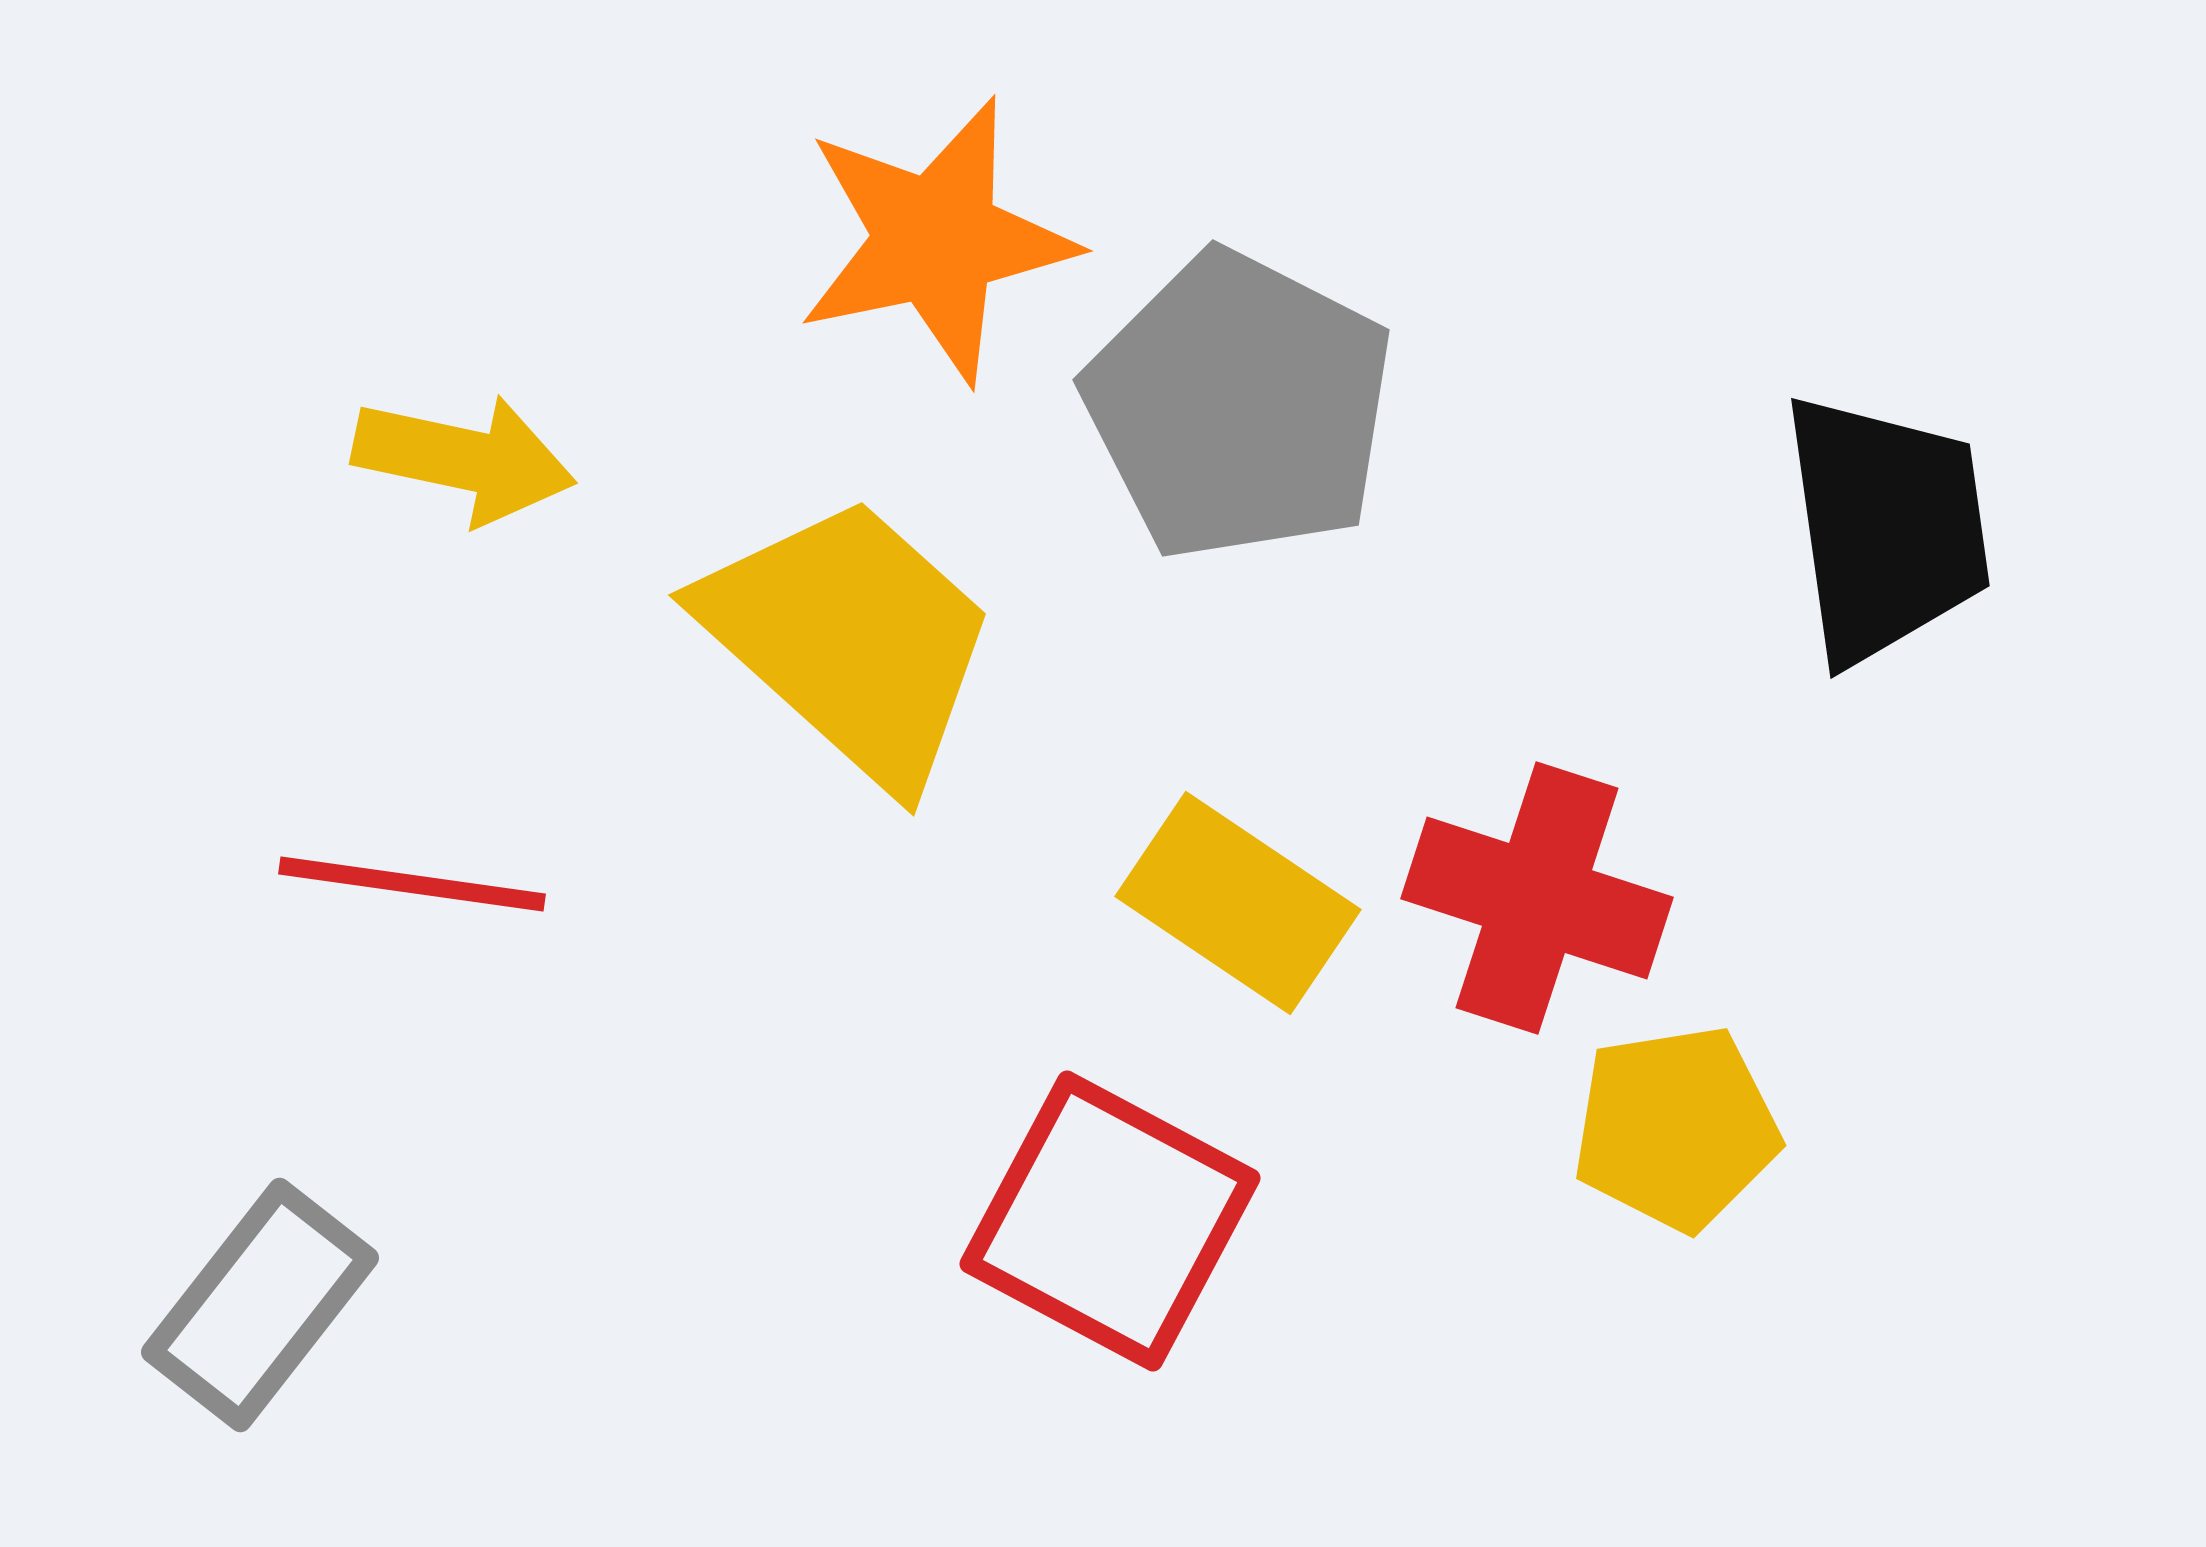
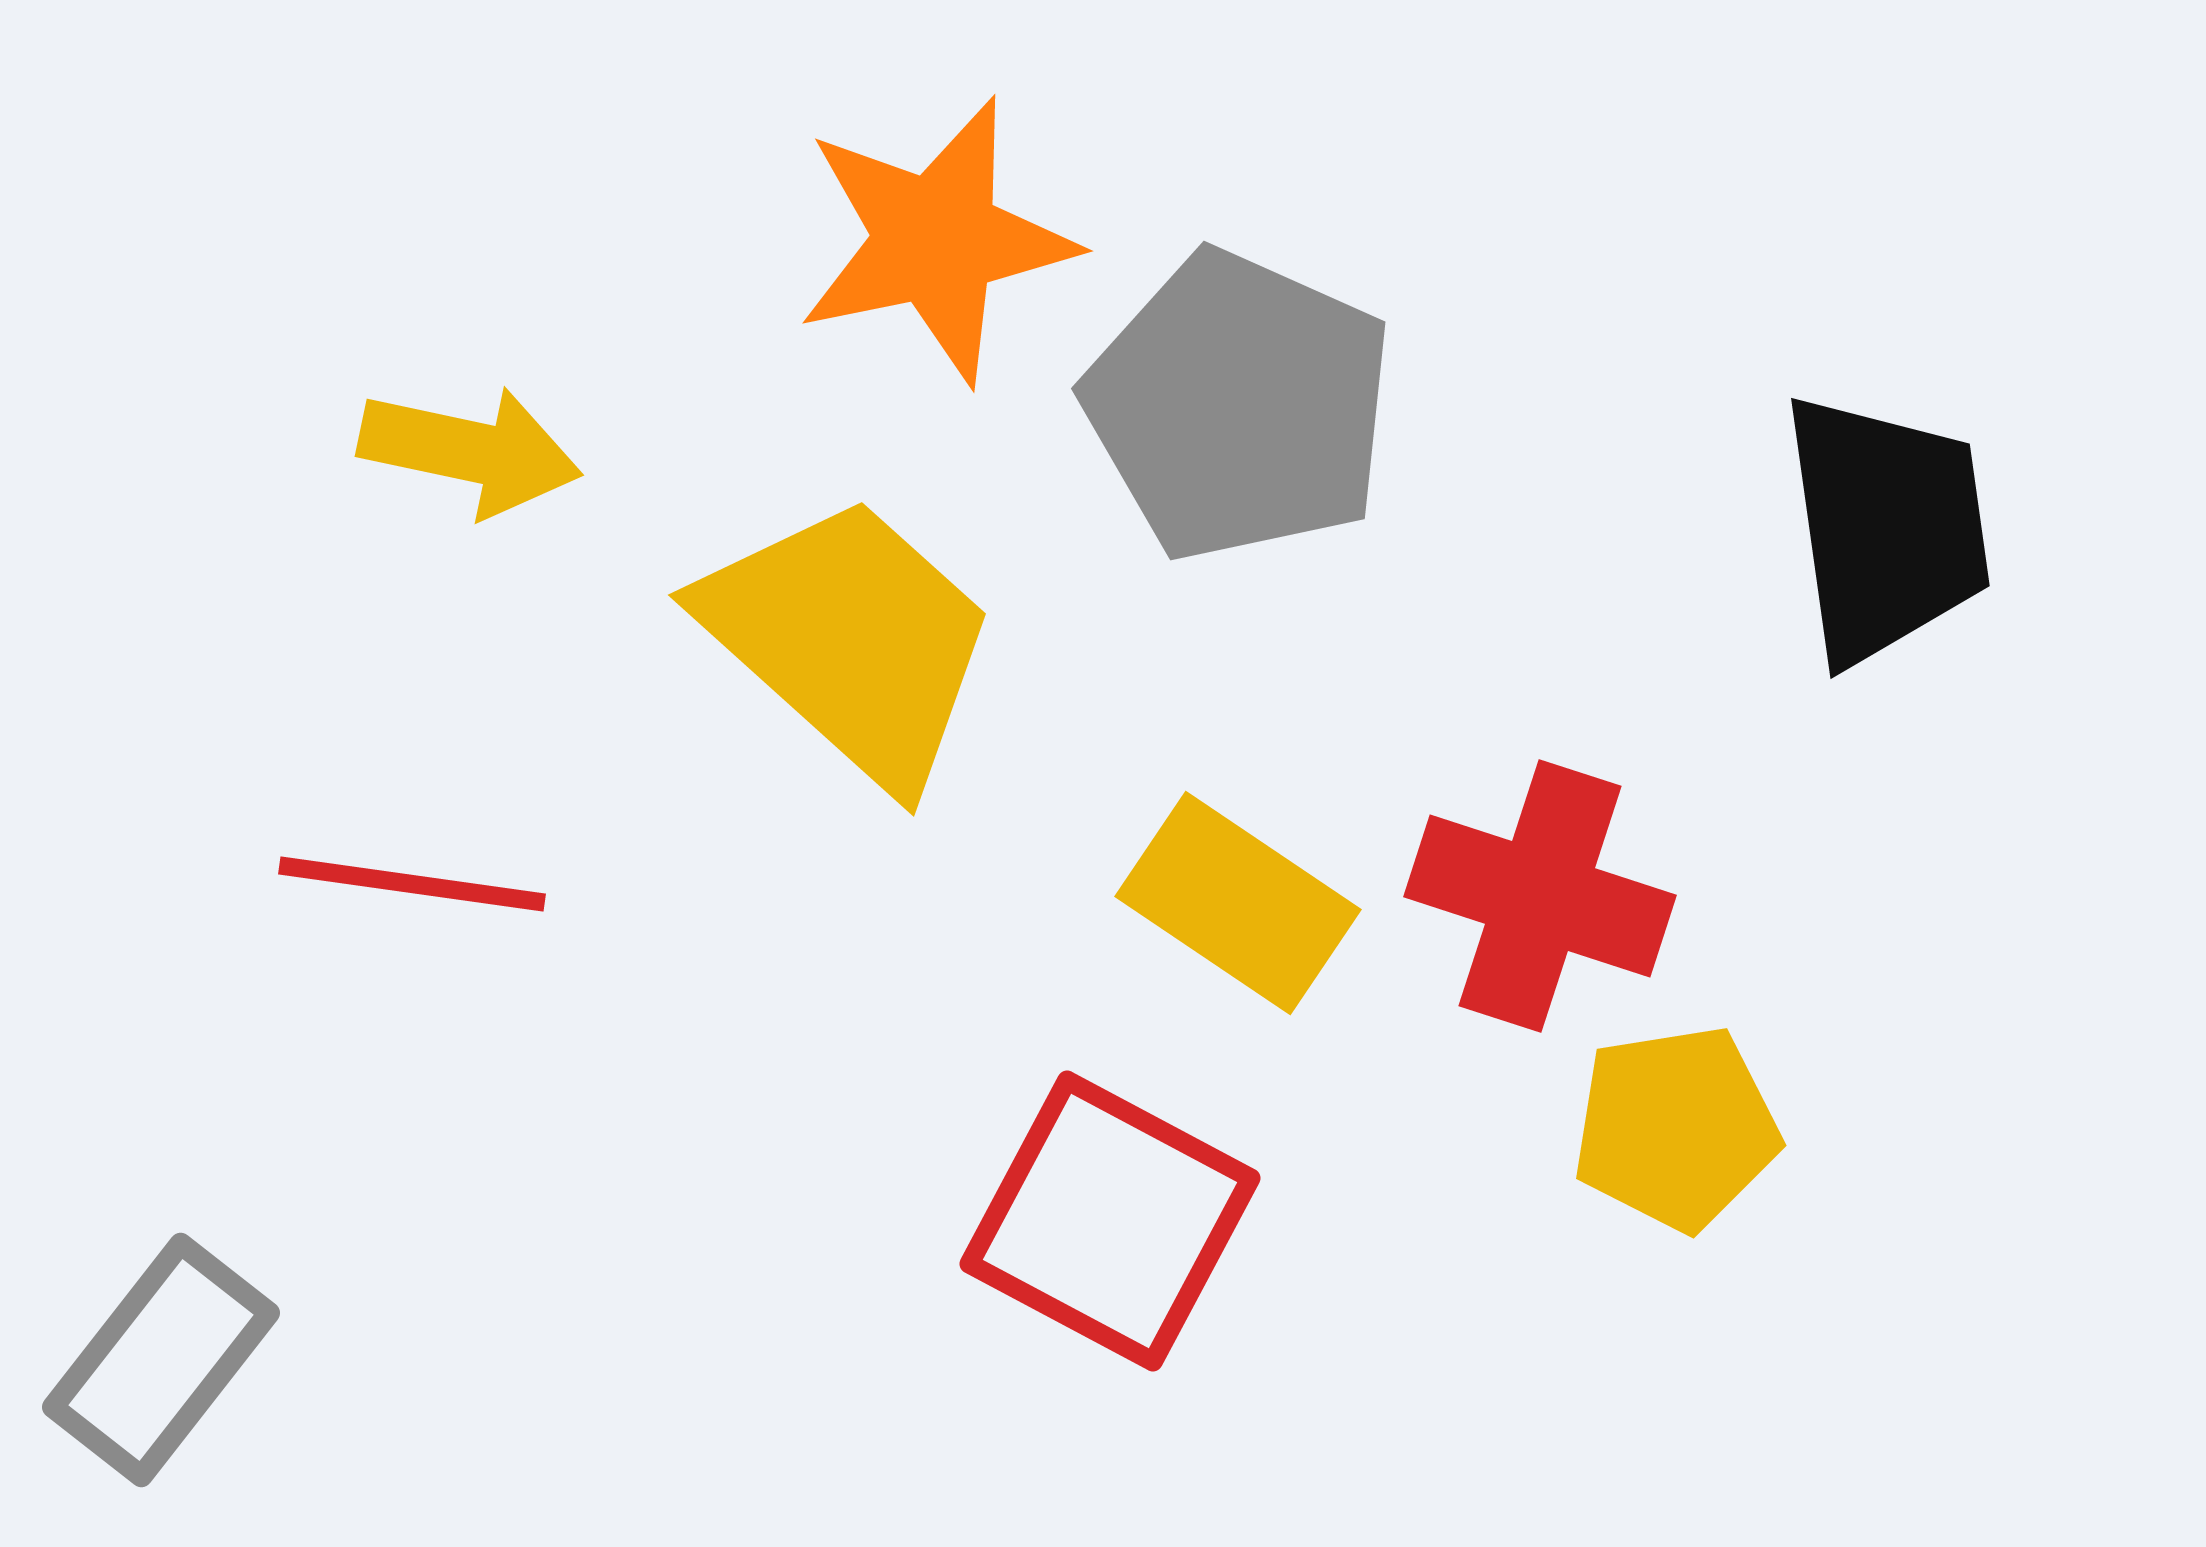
gray pentagon: rotated 3 degrees counterclockwise
yellow arrow: moved 6 px right, 8 px up
red cross: moved 3 px right, 2 px up
gray rectangle: moved 99 px left, 55 px down
